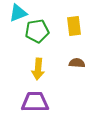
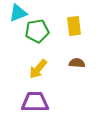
yellow arrow: rotated 35 degrees clockwise
